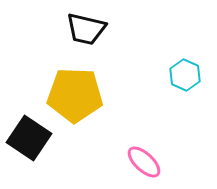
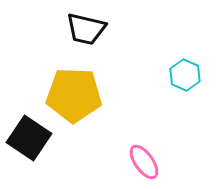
yellow pentagon: moved 1 px left
pink ellipse: rotated 12 degrees clockwise
